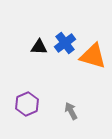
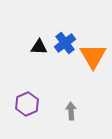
orange triangle: rotated 44 degrees clockwise
gray arrow: rotated 24 degrees clockwise
